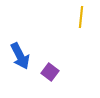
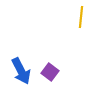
blue arrow: moved 1 px right, 15 px down
